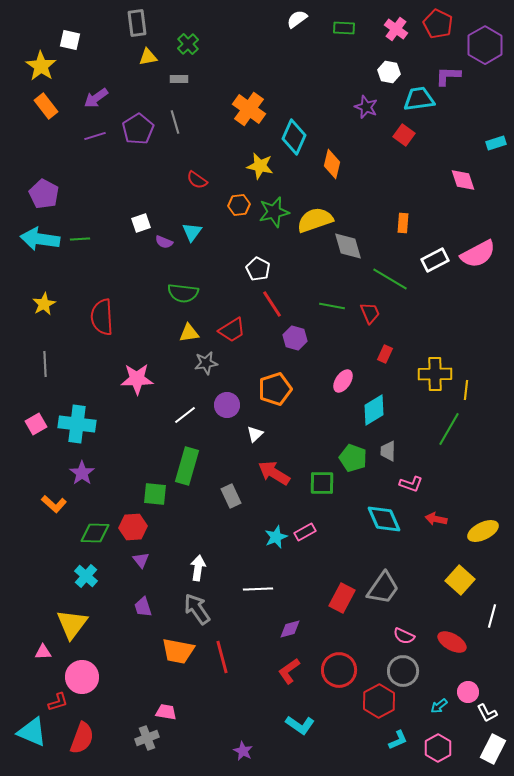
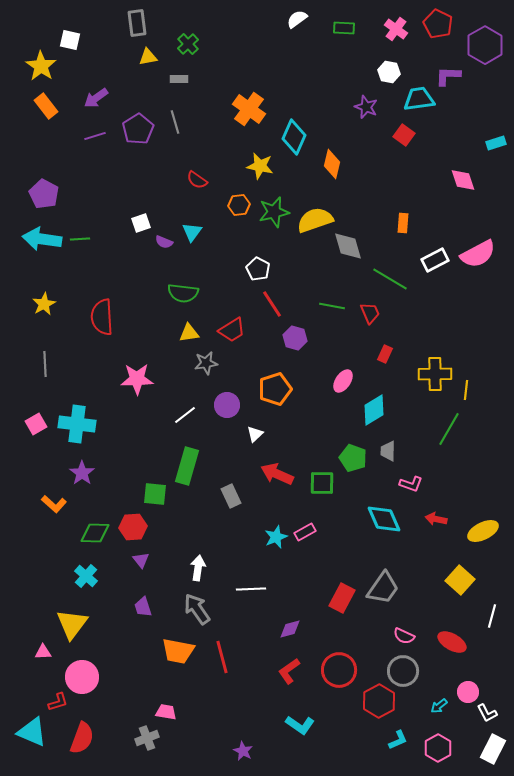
cyan arrow at (40, 239): moved 2 px right
red arrow at (274, 473): moved 3 px right, 1 px down; rotated 8 degrees counterclockwise
white line at (258, 589): moved 7 px left
